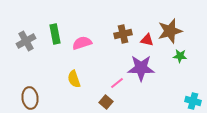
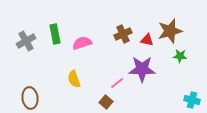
brown cross: rotated 12 degrees counterclockwise
purple star: moved 1 px right, 1 px down
cyan cross: moved 1 px left, 1 px up
